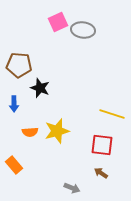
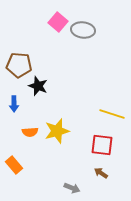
pink square: rotated 24 degrees counterclockwise
black star: moved 2 px left, 2 px up
